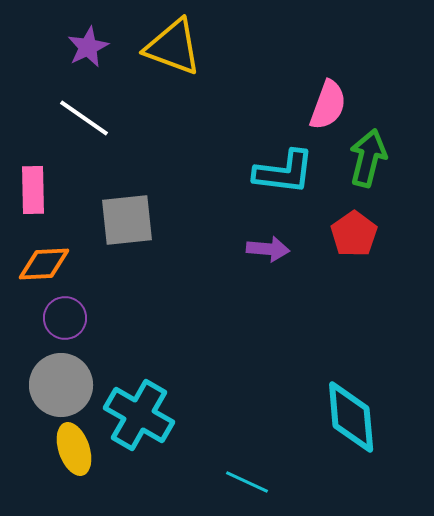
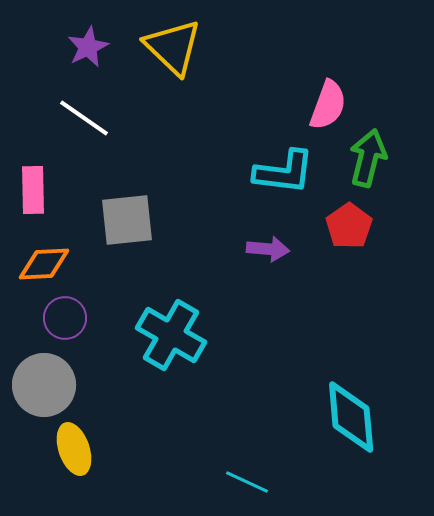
yellow triangle: rotated 24 degrees clockwise
red pentagon: moved 5 px left, 8 px up
gray circle: moved 17 px left
cyan cross: moved 32 px right, 80 px up
